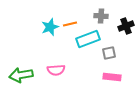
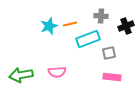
cyan star: moved 1 px left, 1 px up
pink semicircle: moved 1 px right, 2 px down
